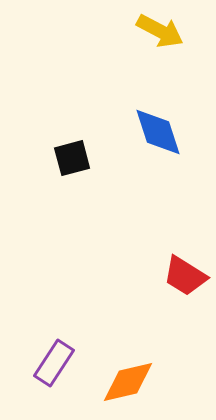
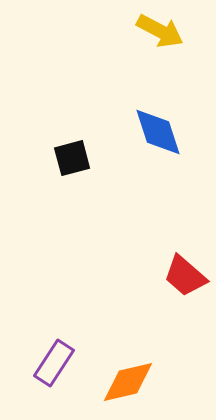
red trapezoid: rotated 9 degrees clockwise
